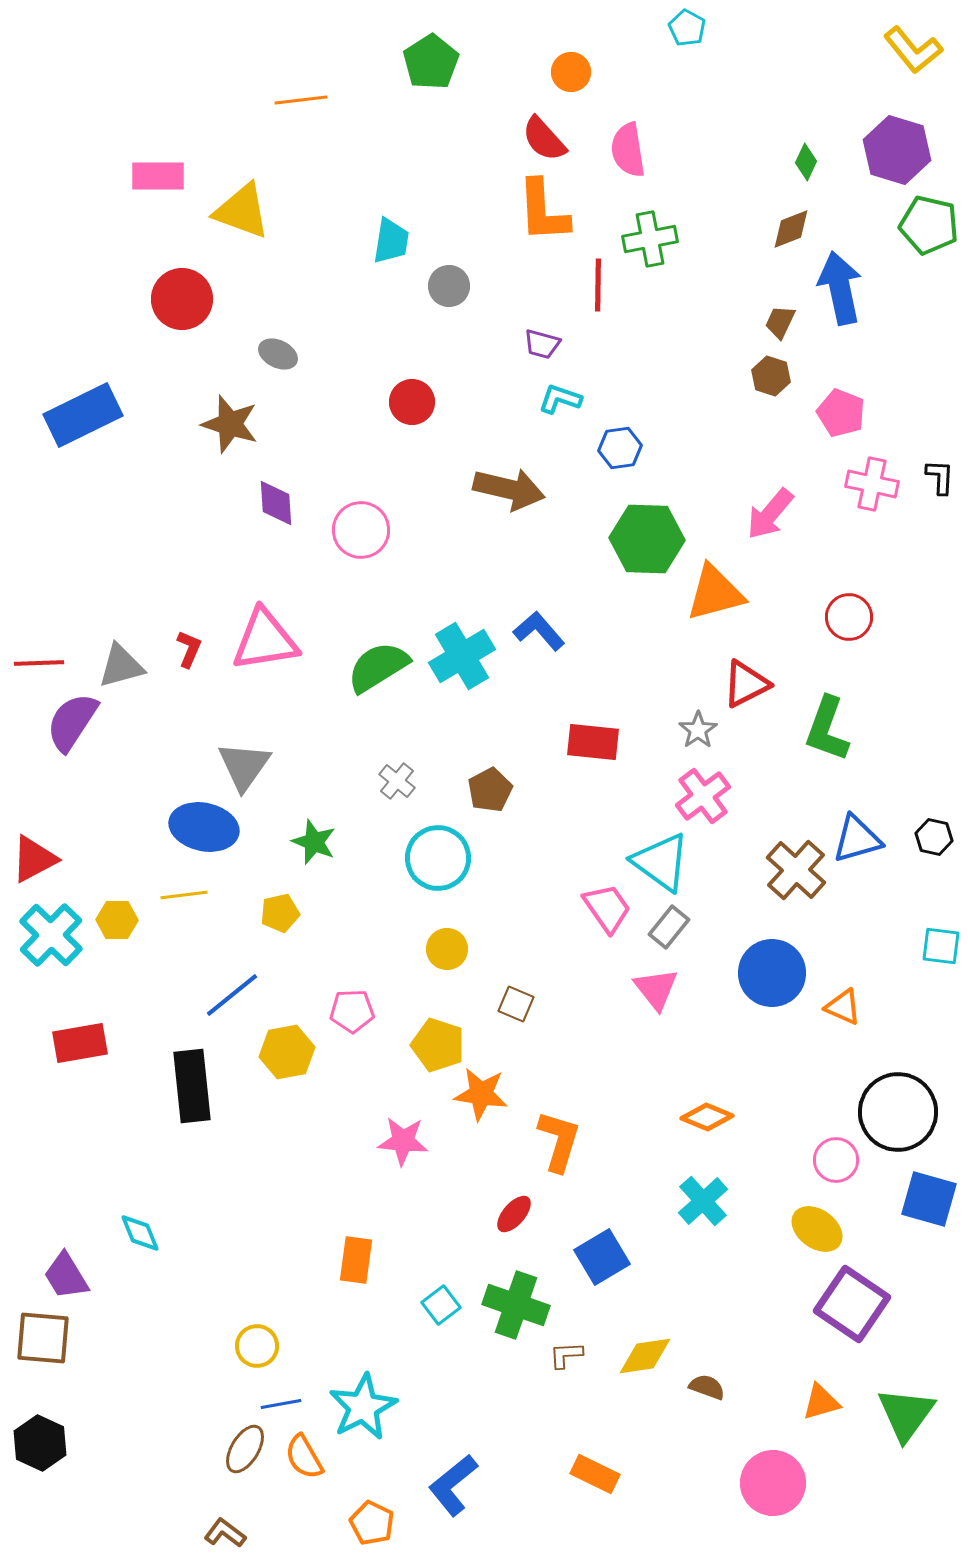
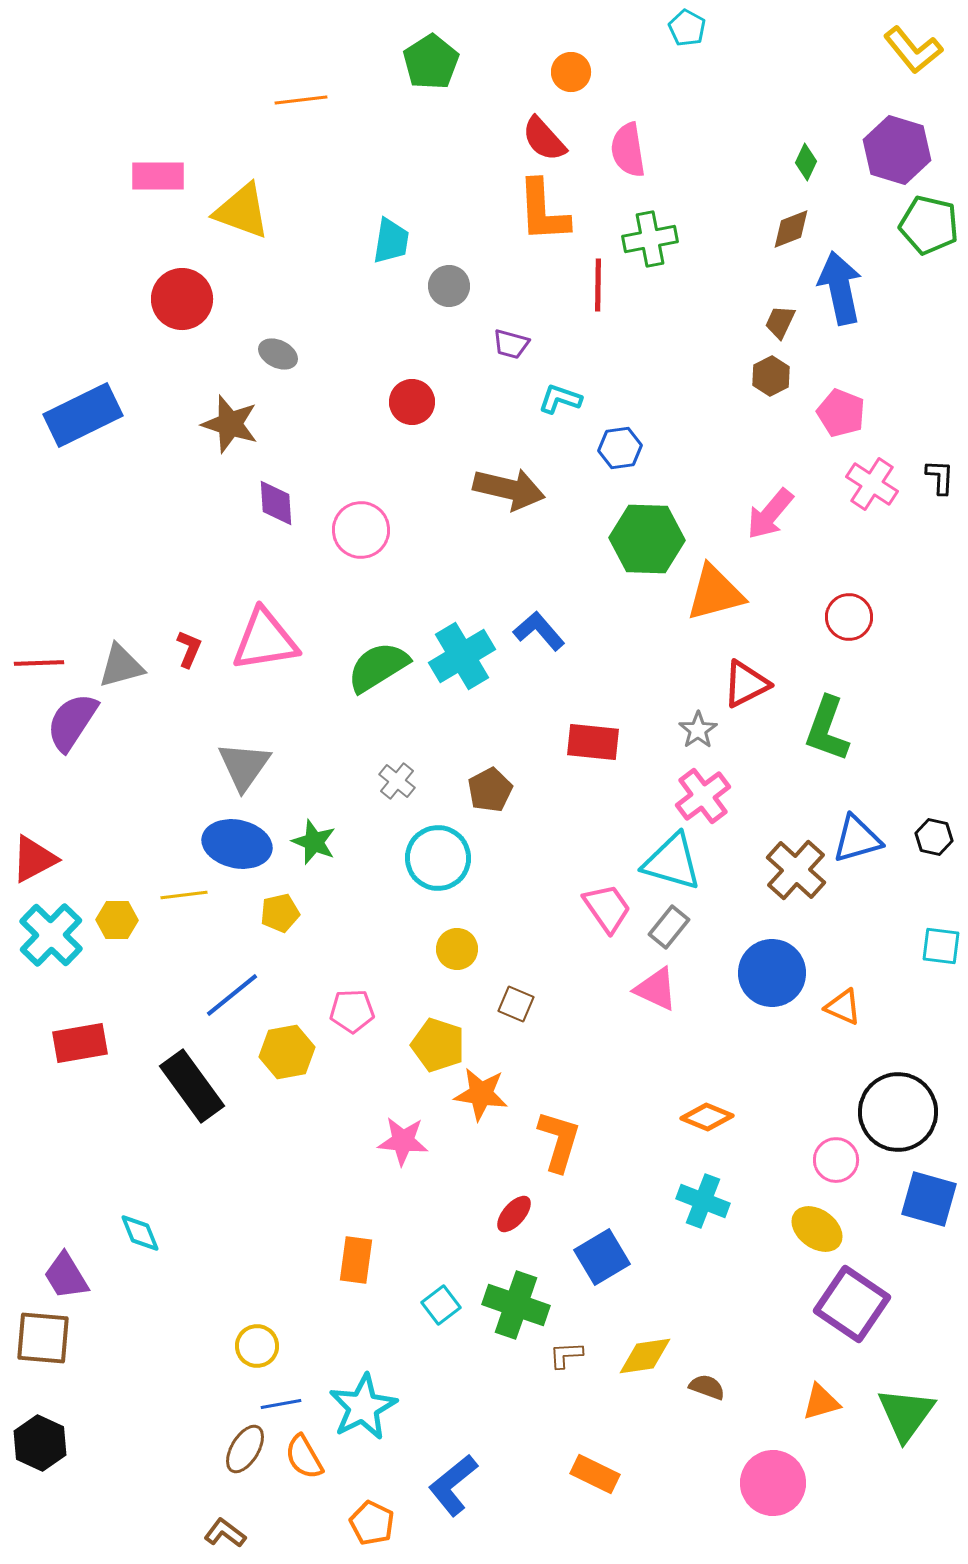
purple trapezoid at (542, 344): moved 31 px left
brown hexagon at (771, 376): rotated 15 degrees clockwise
pink cross at (872, 484): rotated 21 degrees clockwise
blue ellipse at (204, 827): moved 33 px right, 17 px down
cyan triangle at (661, 862): moved 11 px right; rotated 20 degrees counterclockwise
yellow circle at (447, 949): moved 10 px right
pink triangle at (656, 989): rotated 27 degrees counterclockwise
black rectangle at (192, 1086): rotated 30 degrees counterclockwise
cyan cross at (703, 1201): rotated 27 degrees counterclockwise
